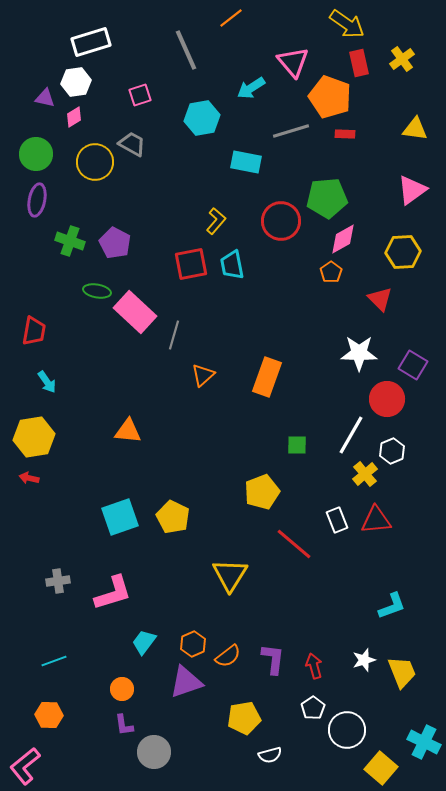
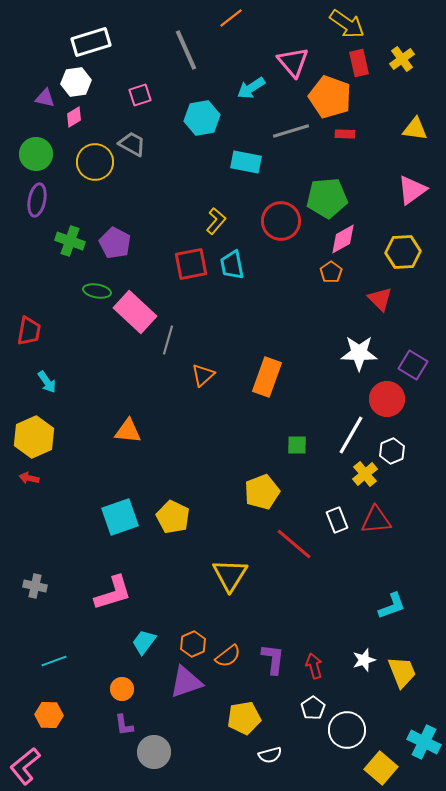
red trapezoid at (34, 331): moved 5 px left
gray line at (174, 335): moved 6 px left, 5 px down
yellow hexagon at (34, 437): rotated 15 degrees counterclockwise
gray cross at (58, 581): moved 23 px left, 5 px down; rotated 20 degrees clockwise
